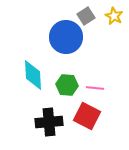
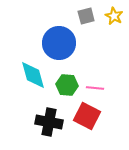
gray square: rotated 18 degrees clockwise
blue circle: moved 7 px left, 6 px down
cyan diamond: rotated 12 degrees counterclockwise
black cross: rotated 16 degrees clockwise
